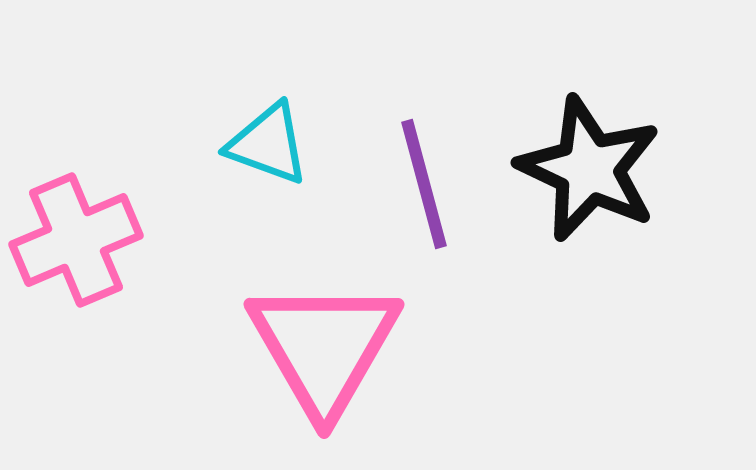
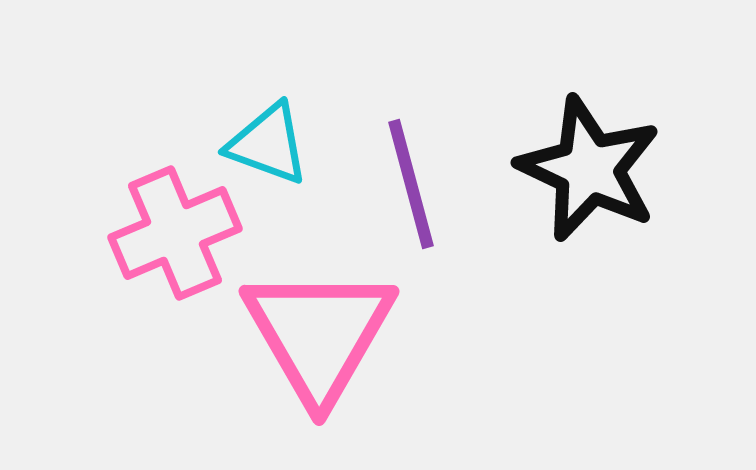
purple line: moved 13 px left
pink cross: moved 99 px right, 7 px up
pink triangle: moved 5 px left, 13 px up
